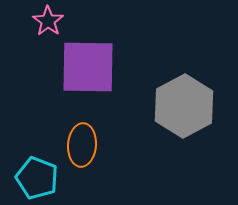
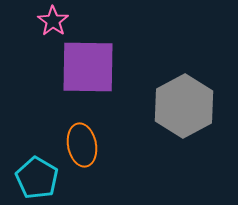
pink star: moved 5 px right
orange ellipse: rotated 15 degrees counterclockwise
cyan pentagon: rotated 9 degrees clockwise
